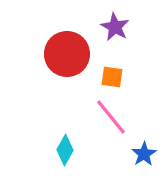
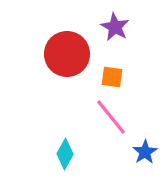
cyan diamond: moved 4 px down
blue star: moved 1 px right, 2 px up
